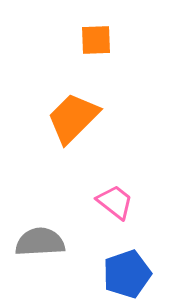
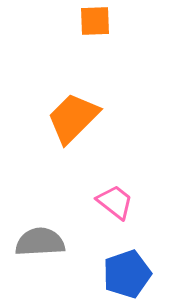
orange square: moved 1 px left, 19 px up
